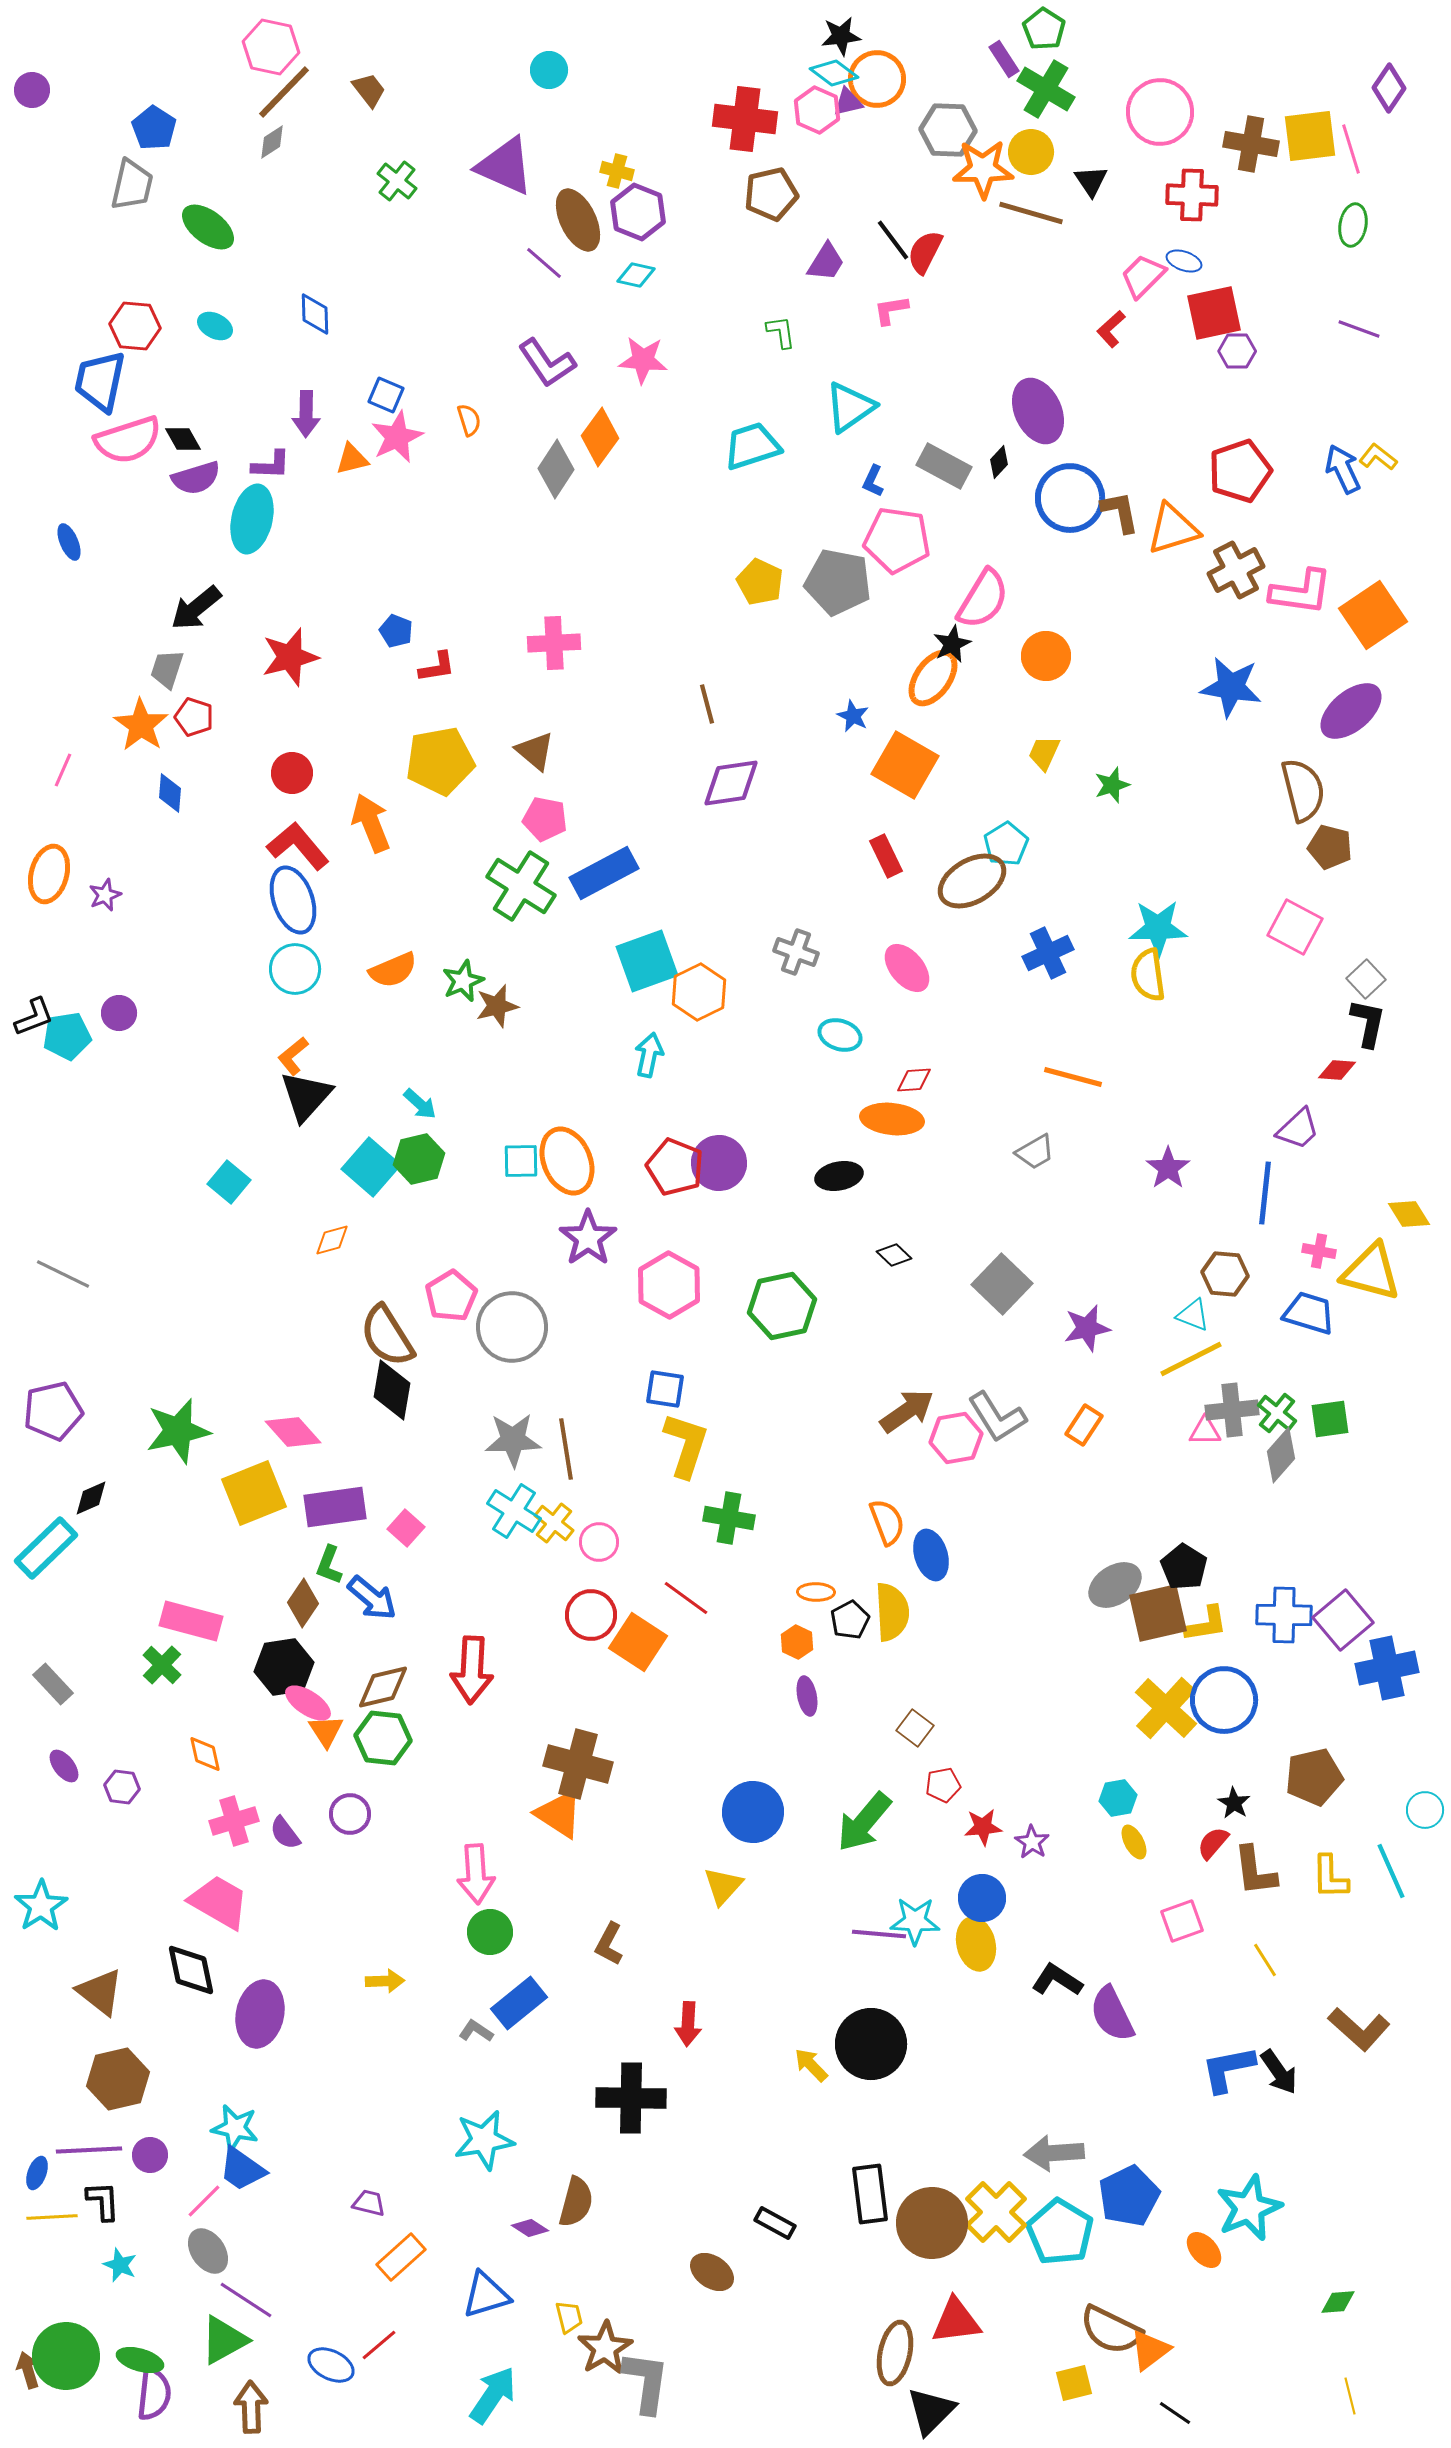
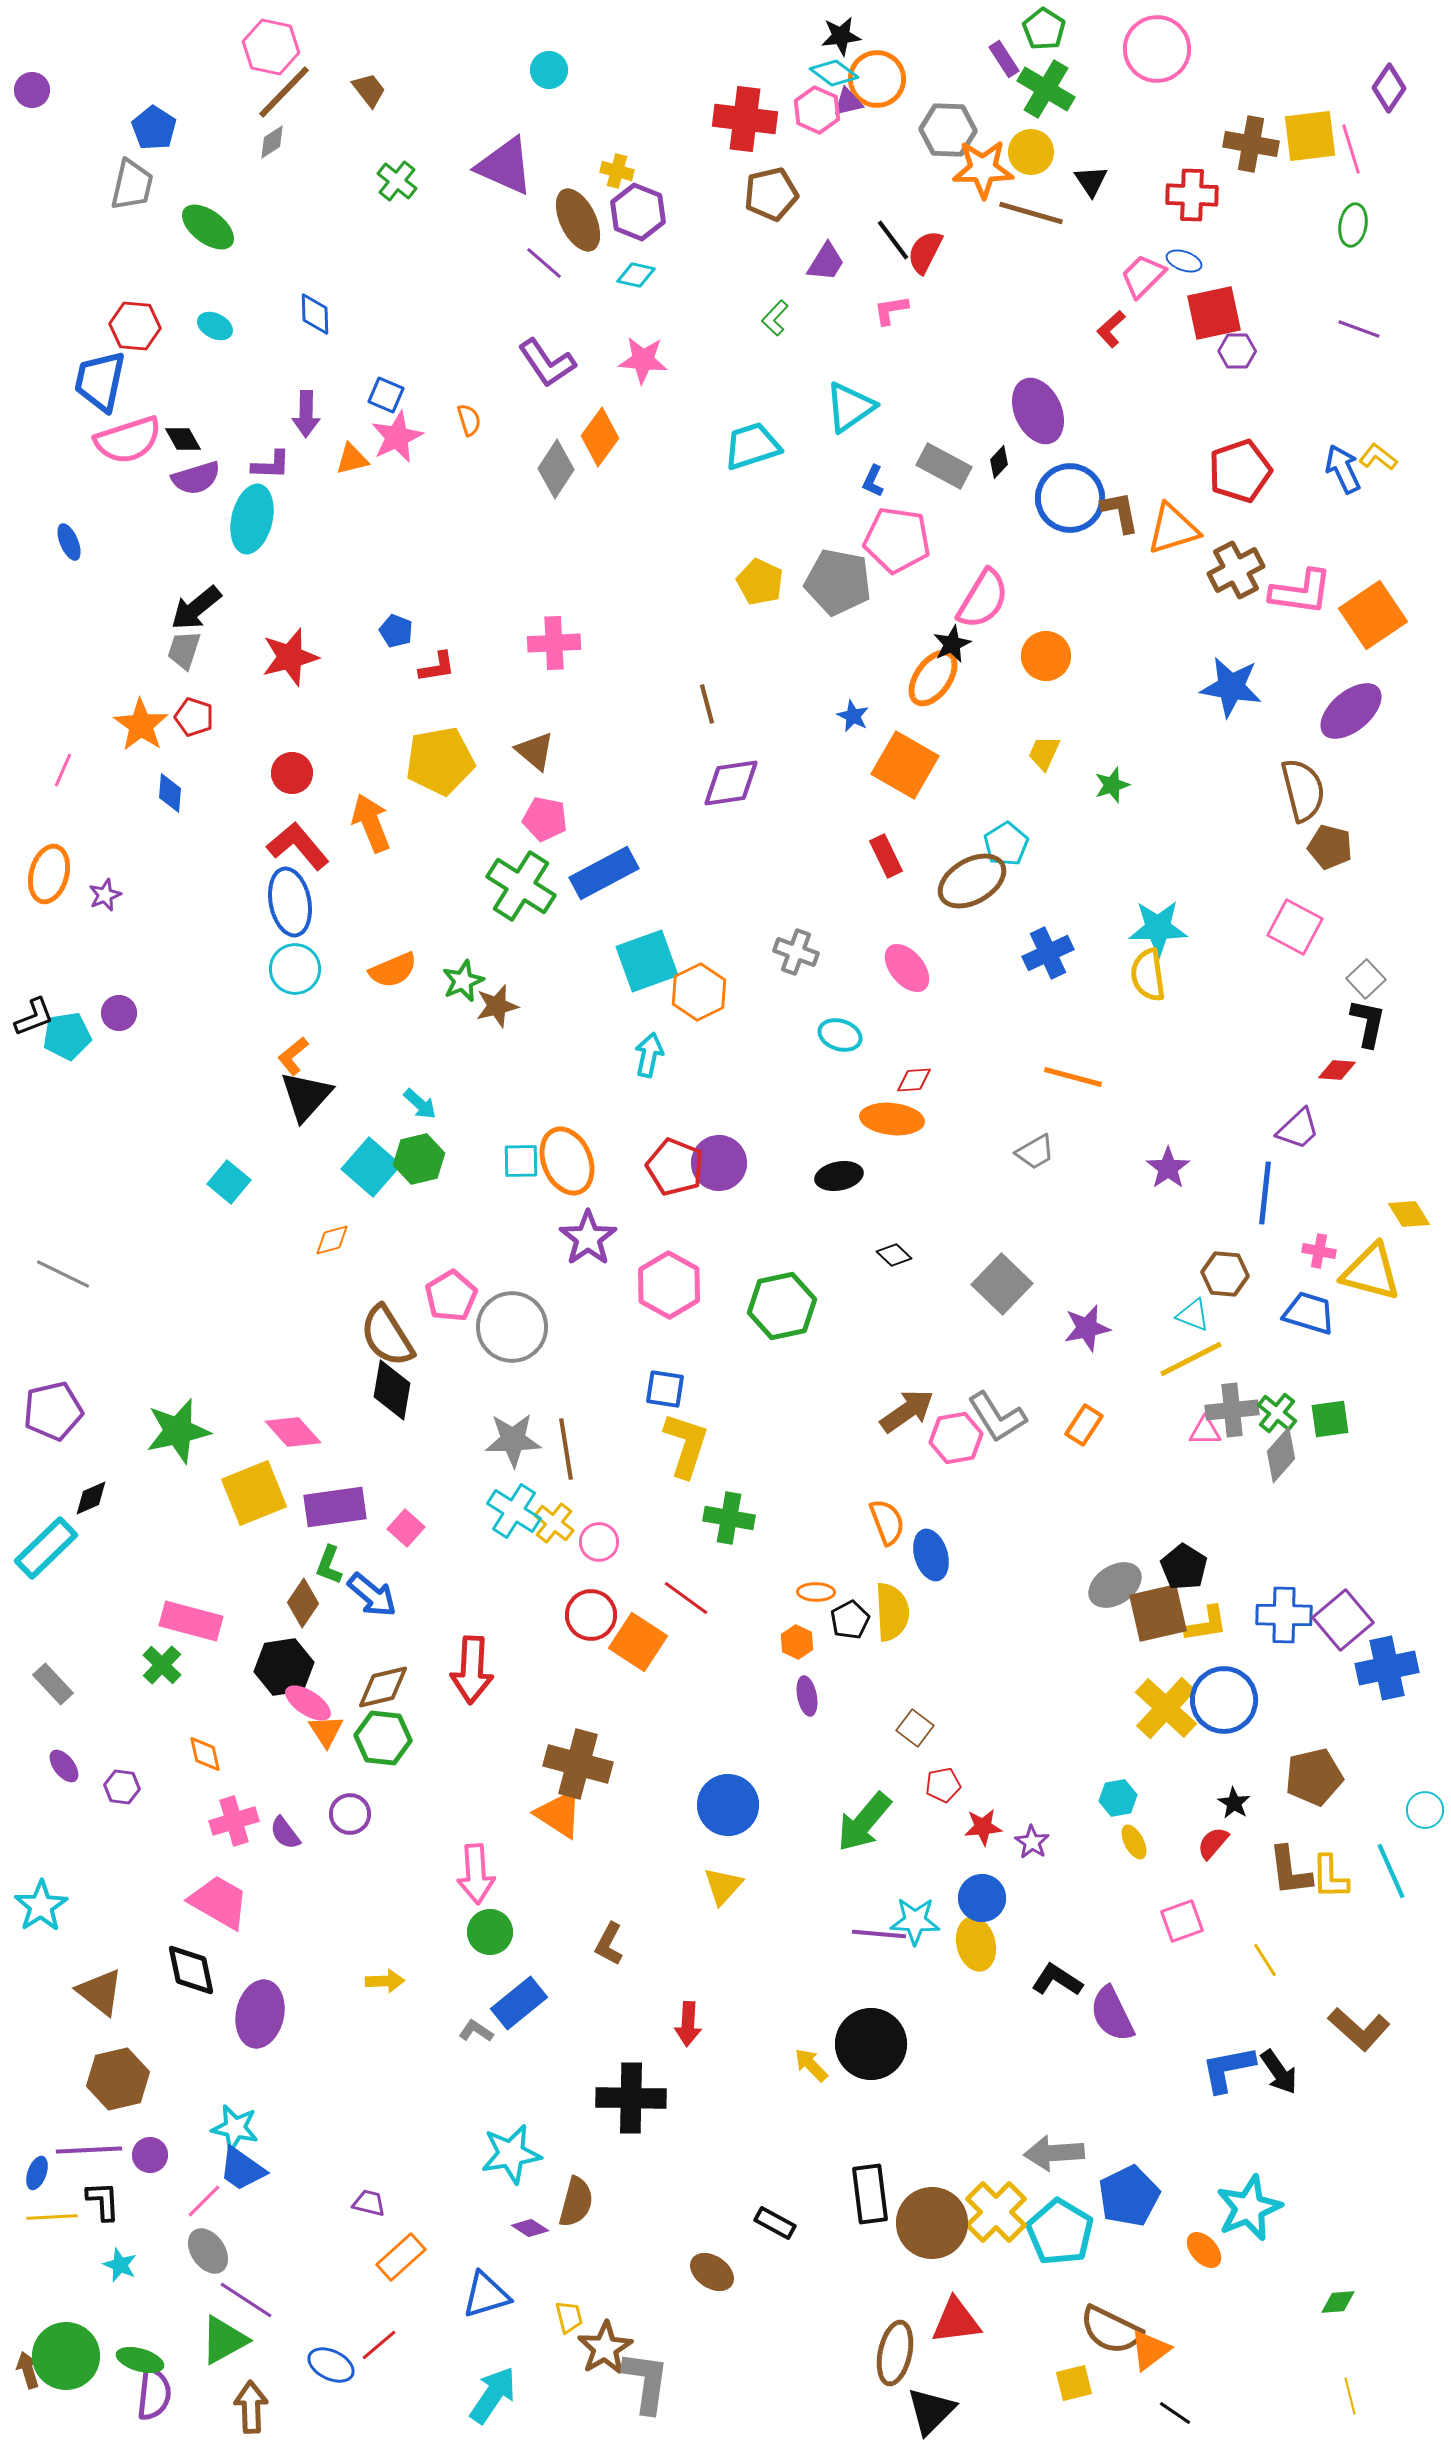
pink circle at (1160, 112): moved 3 px left, 63 px up
green L-shape at (781, 332): moved 6 px left, 14 px up; rotated 129 degrees counterclockwise
gray trapezoid at (167, 669): moved 17 px right, 19 px up
blue ellipse at (293, 900): moved 3 px left, 2 px down; rotated 8 degrees clockwise
blue arrow at (372, 1598): moved 3 px up
blue circle at (753, 1812): moved 25 px left, 7 px up
brown L-shape at (1255, 1871): moved 35 px right
cyan star at (484, 2140): moved 27 px right, 14 px down
